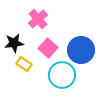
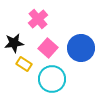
blue circle: moved 2 px up
cyan circle: moved 10 px left, 4 px down
